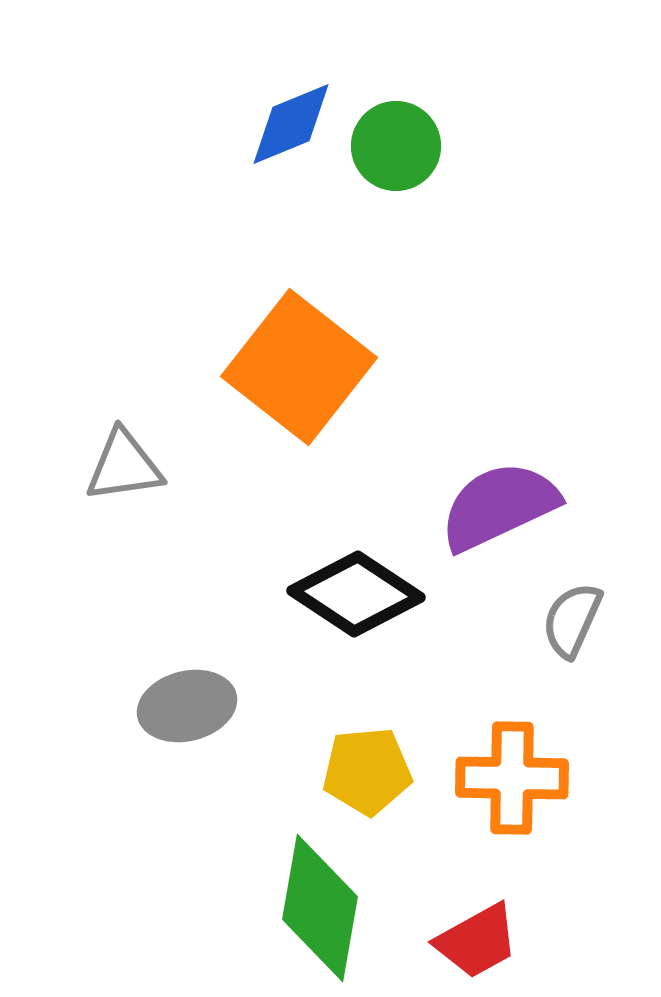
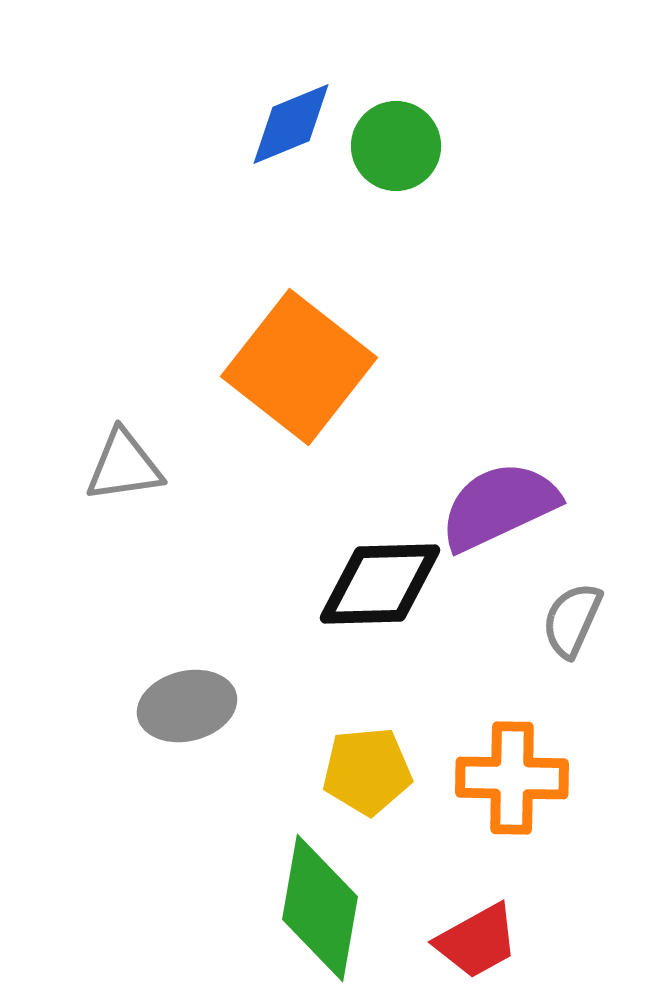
black diamond: moved 24 px right, 10 px up; rotated 35 degrees counterclockwise
